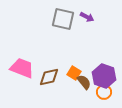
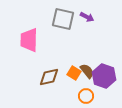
pink trapezoid: moved 7 px right, 28 px up; rotated 110 degrees counterclockwise
brown semicircle: moved 3 px right, 11 px up
orange circle: moved 18 px left, 4 px down
